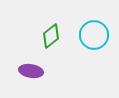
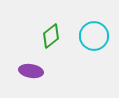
cyan circle: moved 1 px down
